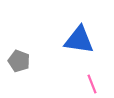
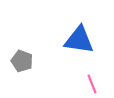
gray pentagon: moved 3 px right
